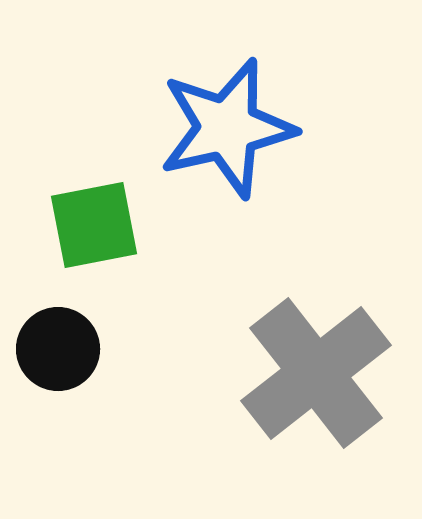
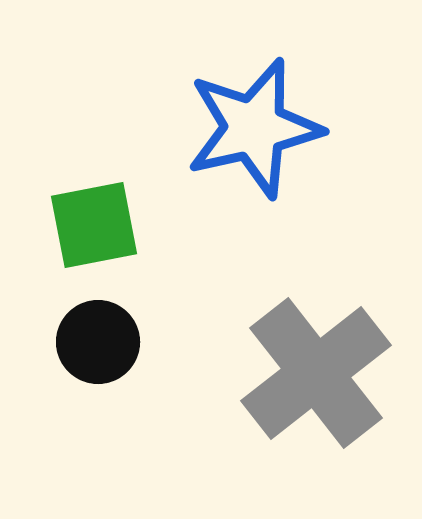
blue star: moved 27 px right
black circle: moved 40 px right, 7 px up
